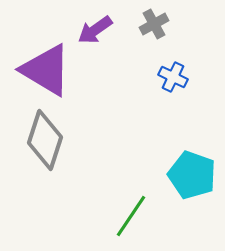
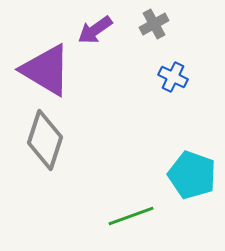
green line: rotated 36 degrees clockwise
